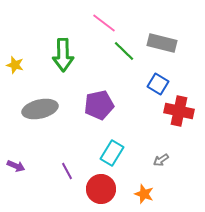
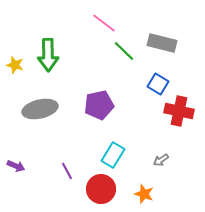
green arrow: moved 15 px left
cyan rectangle: moved 1 px right, 2 px down
